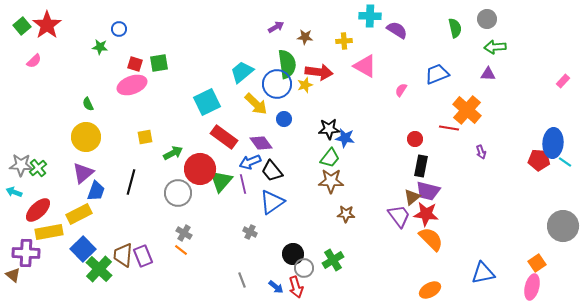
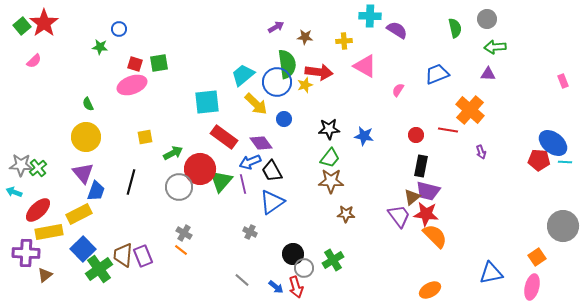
red star at (47, 25): moved 3 px left, 2 px up
cyan trapezoid at (242, 72): moved 1 px right, 3 px down
pink rectangle at (563, 81): rotated 64 degrees counterclockwise
blue circle at (277, 84): moved 2 px up
pink semicircle at (401, 90): moved 3 px left
cyan square at (207, 102): rotated 20 degrees clockwise
orange cross at (467, 110): moved 3 px right
red line at (449, 128): moved 1 px left, 2 px down
blue star at (345, 138): moved 19 px right, 2 px up
red circle at (415, 139): moved 1 px right, 4 px up
blue ellipse at (553, 143): rotated 56 degrees counterclockwise
cyan line at (565, 162): rotated 32 degrees counterclockwise
black trapezoid at (272, 171): rotated 10 degrees clockwise
purple triangle at (83, 173): rotated 30 degrees counterclockwise
gray circle at (178, 193): moved 1 px right, 6 px up
orange semicircle at (431, 239): moved 4 px right, 3 px up
orange square at (537, 263): moved 6 px up
green cross at (99, 269): rotated 12 degrees clockwise
blue triangle at (483, 273): moved 8 px right
brown triangle at (13, 275): moved 32 px right; rotated 42 degrees clockwise
gray line at (242, 280): rotated 28 degrees counterclockwise
